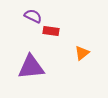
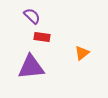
purple semicircle: moved 1 px left; rotated 18 degrees clockwise
red rectangle: moved 9 px left, 6 px down
